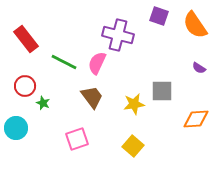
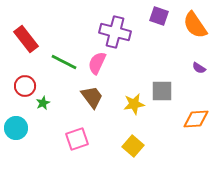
purple cross: moved 3 px left, 3 px up
green star: rotated 24 degrees clockwise
